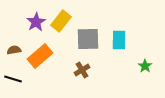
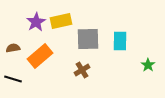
yellow rectangle: rotated 40 degrees clockwise
cyan rectangle: moved 1 px right, 1 px down
brown semicircle: moved 1 px left, 2 px up
green star: moved 3 px right, 1 px up
